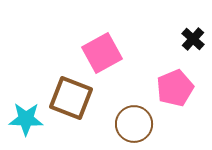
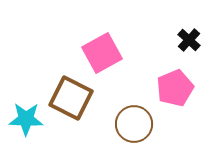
black cross: moved 4 px left, 1 px down
brown square: rotated 6 degrees clockwise
